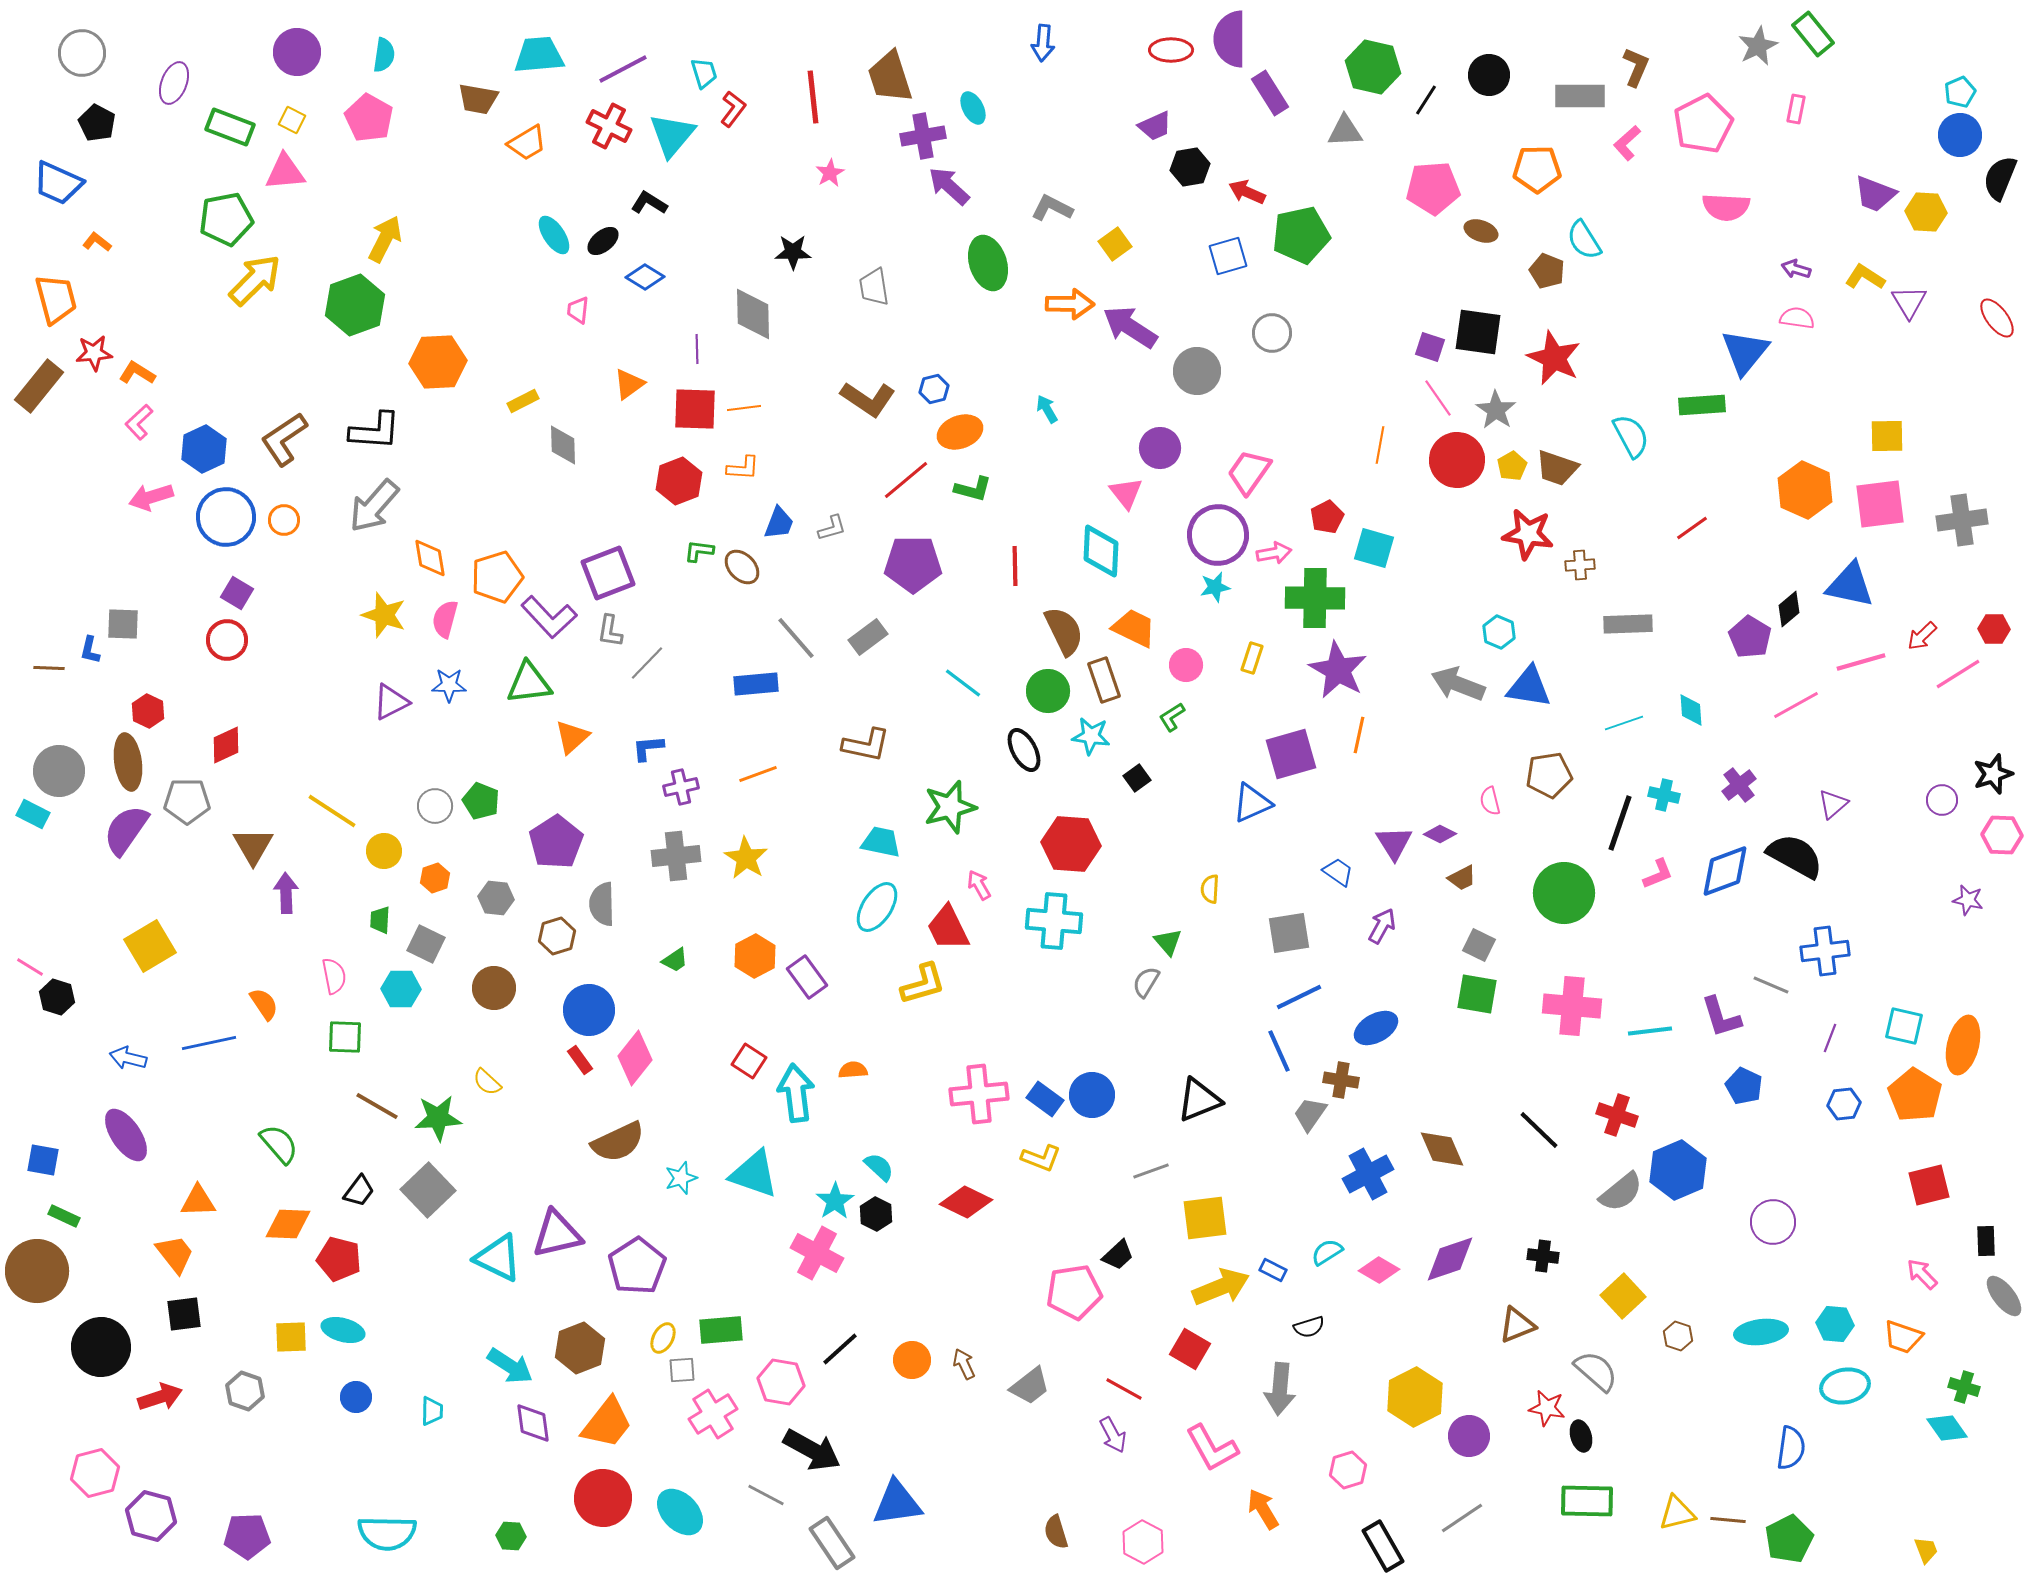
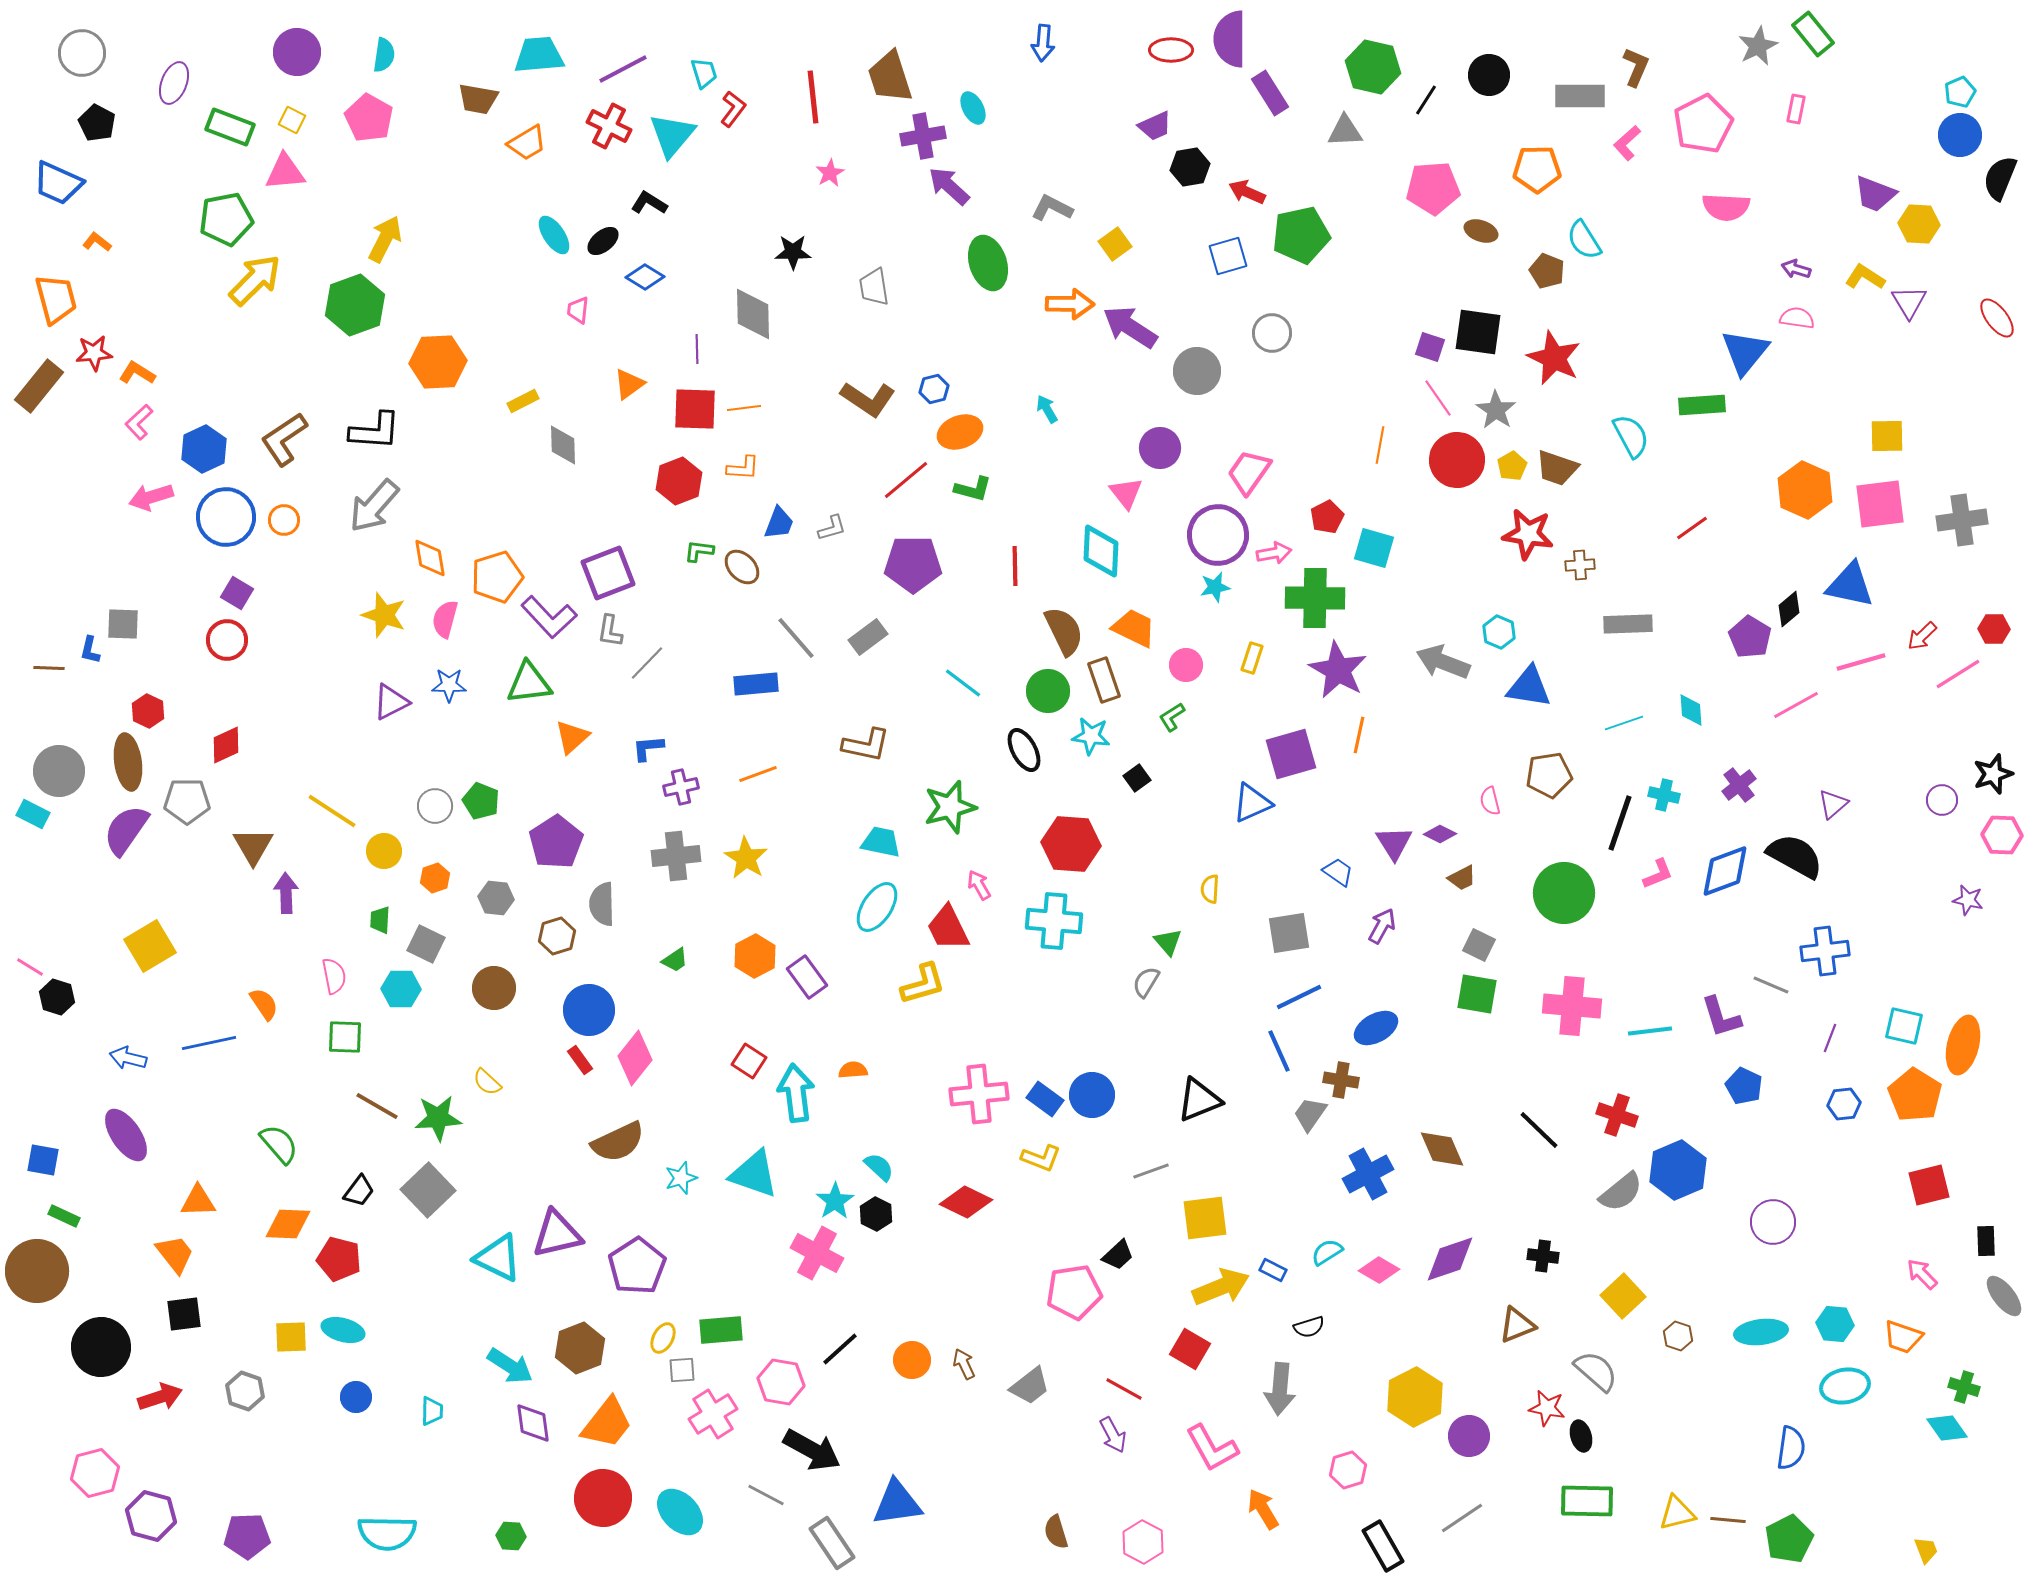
yellow hexagon at (1926, 212): moved 7 px left, 12 px down
gray arrow at (1458, 684): moved 15 px left, 22 px up
